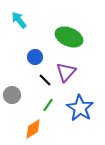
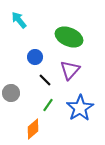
purple triangle: moved 4 px right, 2 px up
gray circle: moved 1 px left, 2 px up
blue star: rotated 8 degrees clockwise
orange diamond: rotated 10 degrees counterclockwise
